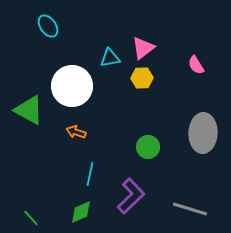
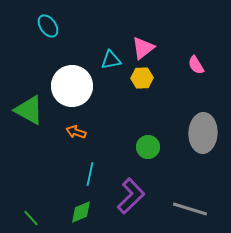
cyan triangle: moved 1 px right, 2 px down
